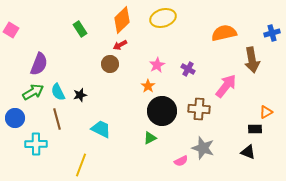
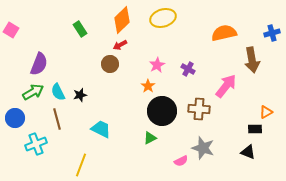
cyan cross: rotated 20 degrees counterclockwise
